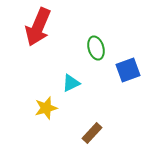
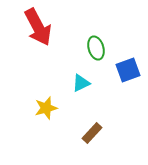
red arrow: rotated 51 degrees counterclockwise
cyan triangle: moved 10 px right
